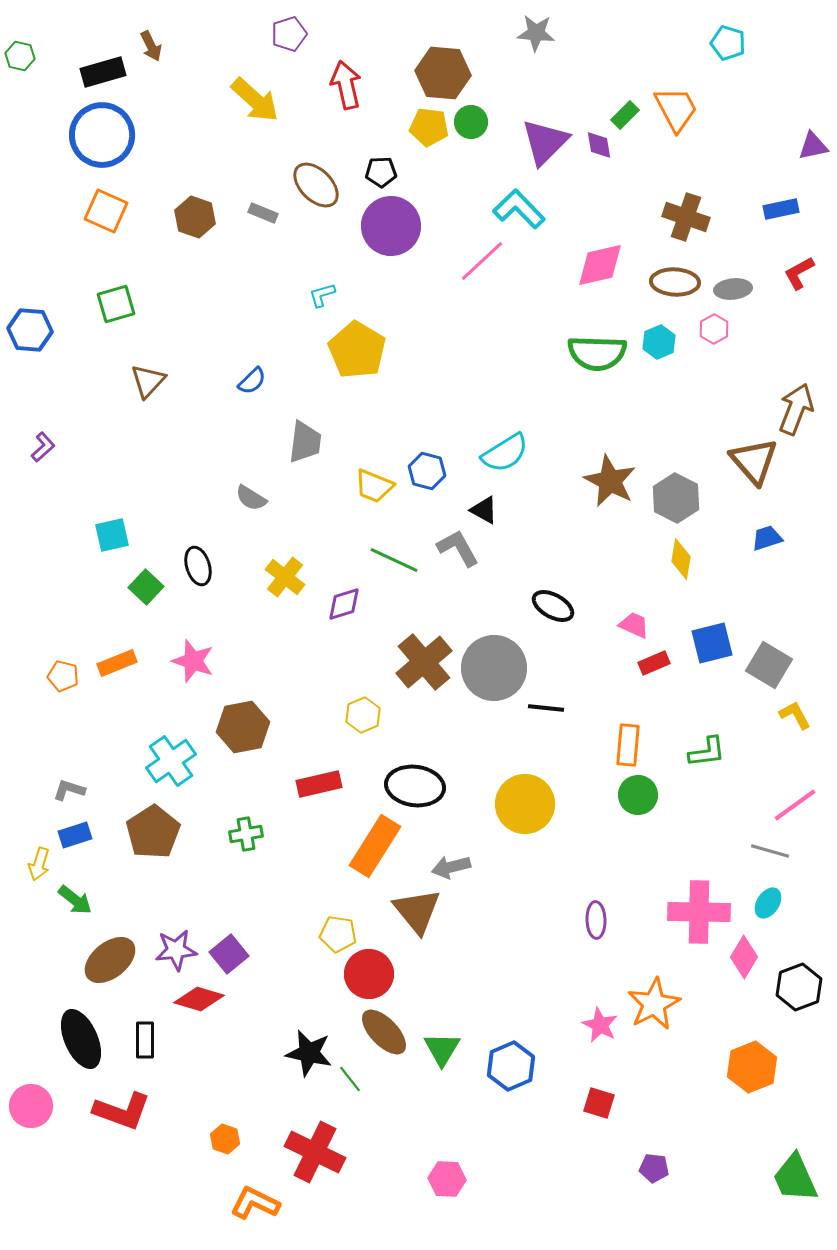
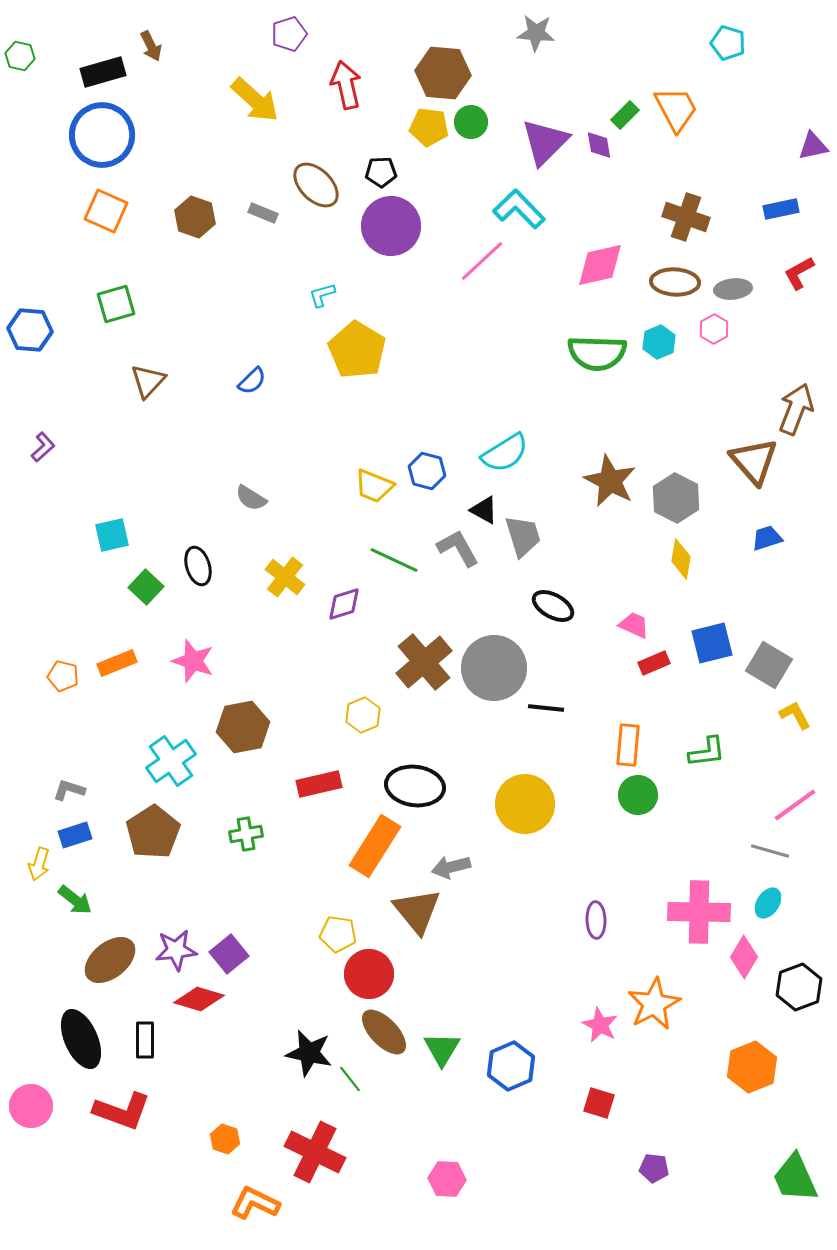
gray trapezoid at (305, 442): moved 218 px right, 94 px down; rotated 24 degrees counterclockwise
